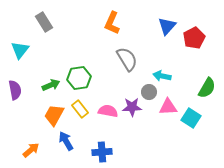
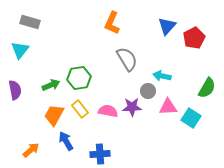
gray rectangle: moved 14 px left; rotated 42 degrees counterclockwise
gray circle: moved 1 px left, 1 px up
blue cross: moved 2 px left, 2 px down
